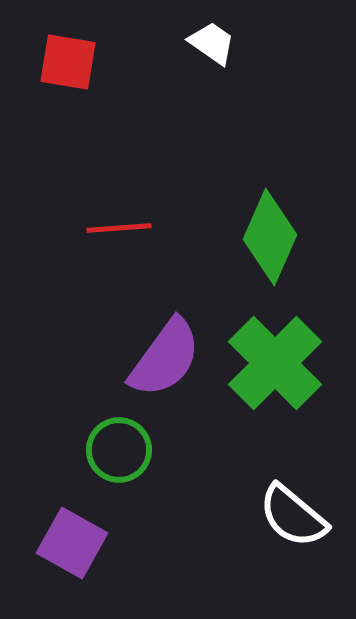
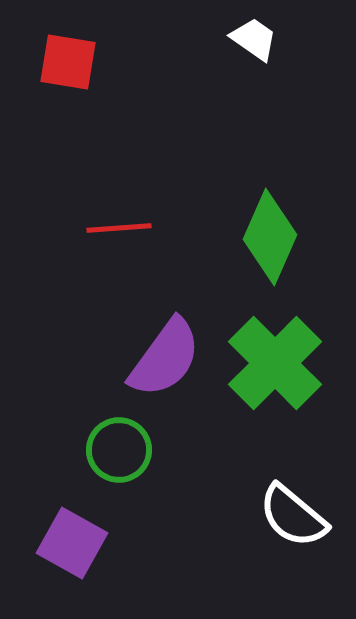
white trapezoid: moved 42 px right, 4 px up
